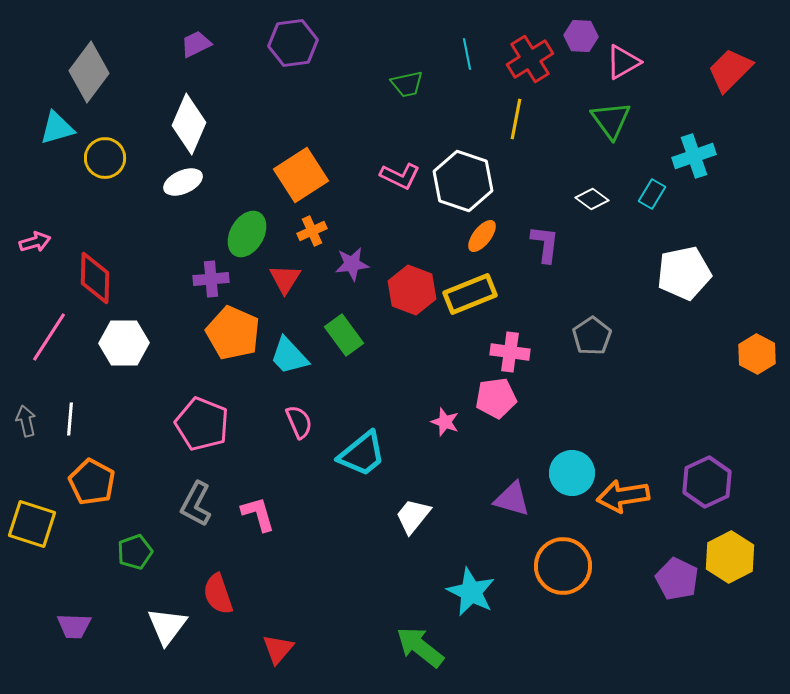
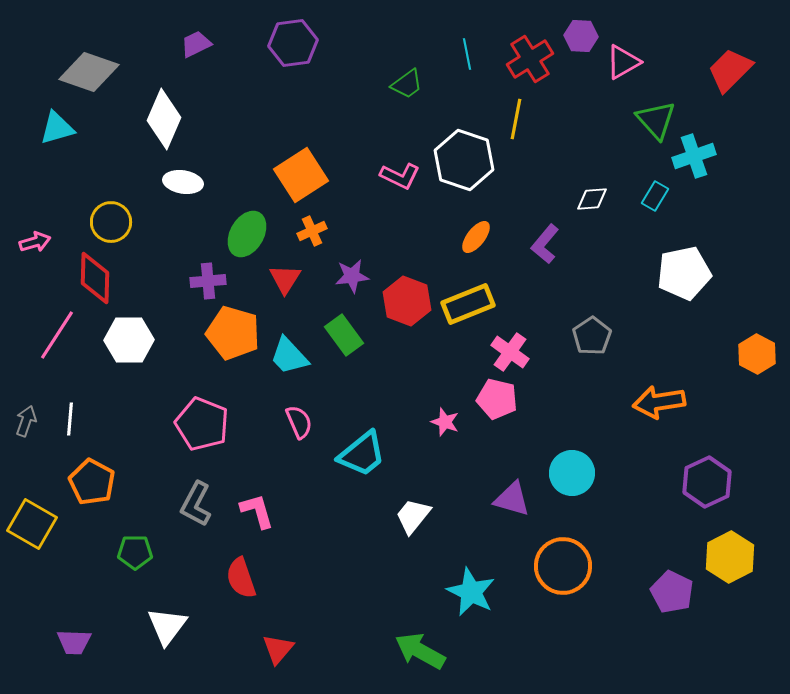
gray diamond at (89, 72): rotated 72 degrees clockwise
green trapezoid at (407, 84): rotated 24 degrees counterclockwise
green triangle at (611, 120): moved 45 px right; rotated 6 degrees counterclockwise
white diamond at (189, 124): moved 25 px left, 5 px up
yellow circle at (105, 158): moved 6 px right, 64 px down
white hexagon at (463, 181): moved 1 px right, 21 px up
white ellipse at (183, 182): rotated 33 degrees clockwise
cyan rectangle at (652, 194): moved 3 px right, 2 px down
white diamond at (592, 199): rotated 40 degrees counterclockwise
orange ellipse at (482, 236): moved 6 px left, 1 px down
purple L-shape at (545, 244): rotated 147 degrees counterclockwise
purple star at (352, 264): moved 12 px down
purple cross at (211, 279): moved 3 px left, 2 px down
red hexagon at (412, 290): moved 5 px left, 11 px down
yellow rectangle at (470, 294): moved 2 px left, 10 px down
orange pentagon at (233, 333): rotated 8 degrees counterclockwise
pink line at (49, 337): moved 8 px right, 2 px up
white hexagon at (124, 343): moved 5 px right, 3 px up
pink cross at (510, 352): rotated 27 degrees clockwise
pink pentagon at (496, 398): moved 1 px right, 1 px down; rotated 21 degrees clockwise
gray arrow at (26, 421): rotated 32 degrees clockwise
orange arrow at (623, 496): moved 36 px right, 94 px up
pink L-shape at (258, 514): moved 1 px left, 3 px up
yellow square at (32, 524): rotated 12 degrees clockwise
green pentagon at (135, 552): rotated 20 degrees clockwise
purple pentagon at (677, 579): moved 5 px left, 13 px down
red semicircle at (218, 594): moved 23 px right, 16 px up
purple trapezoid at (74, 626): moved 16 px down
green arrow at (420, 647): moved 4 px down; rotated 9 degrees counterclockwise
